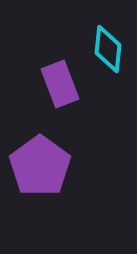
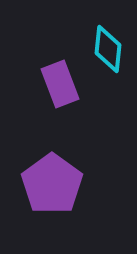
purple pentagon: moved 12 px right, 18 px down
